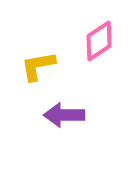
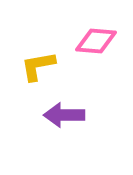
pink diamond: moved 3 px left; rotated 39 degrees clockwise
